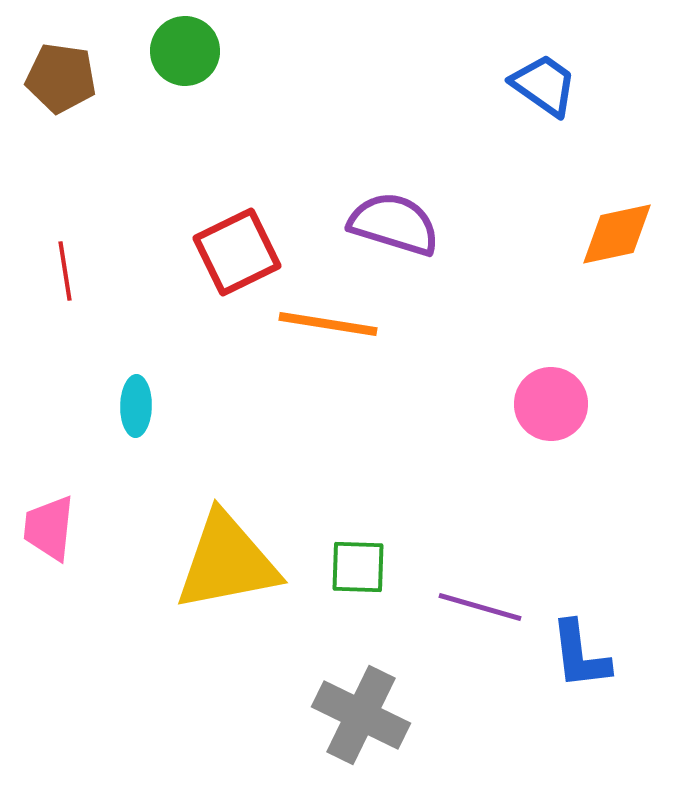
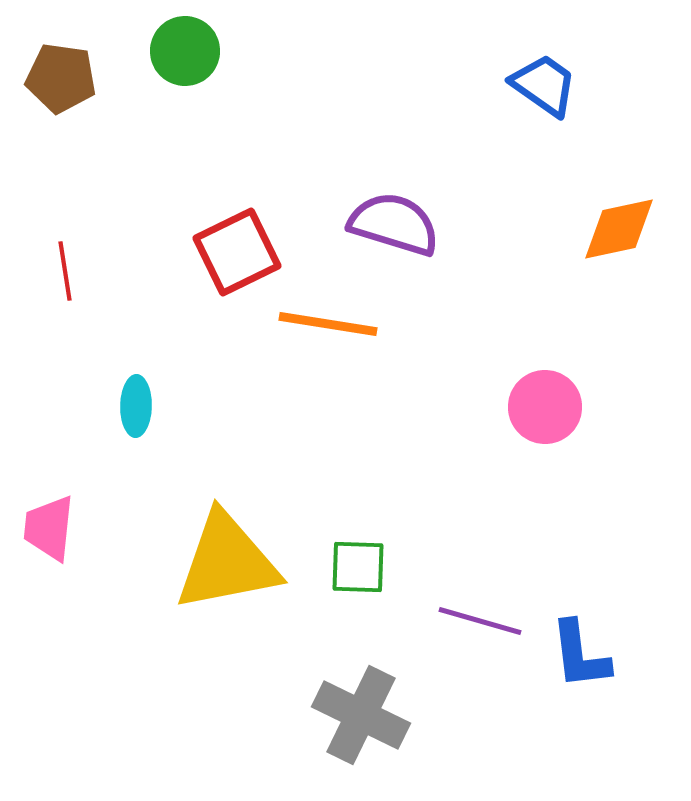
orange diamond: moved 2 px right, 5 px up
pink circle: moved 6 px left, 3 px down
purple line: moved 14 px down
